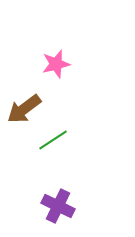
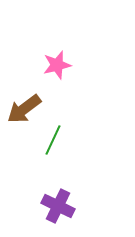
pink star: moved 1 px right, 1 px down
green line: rotated 32 degrees counterclockwise
